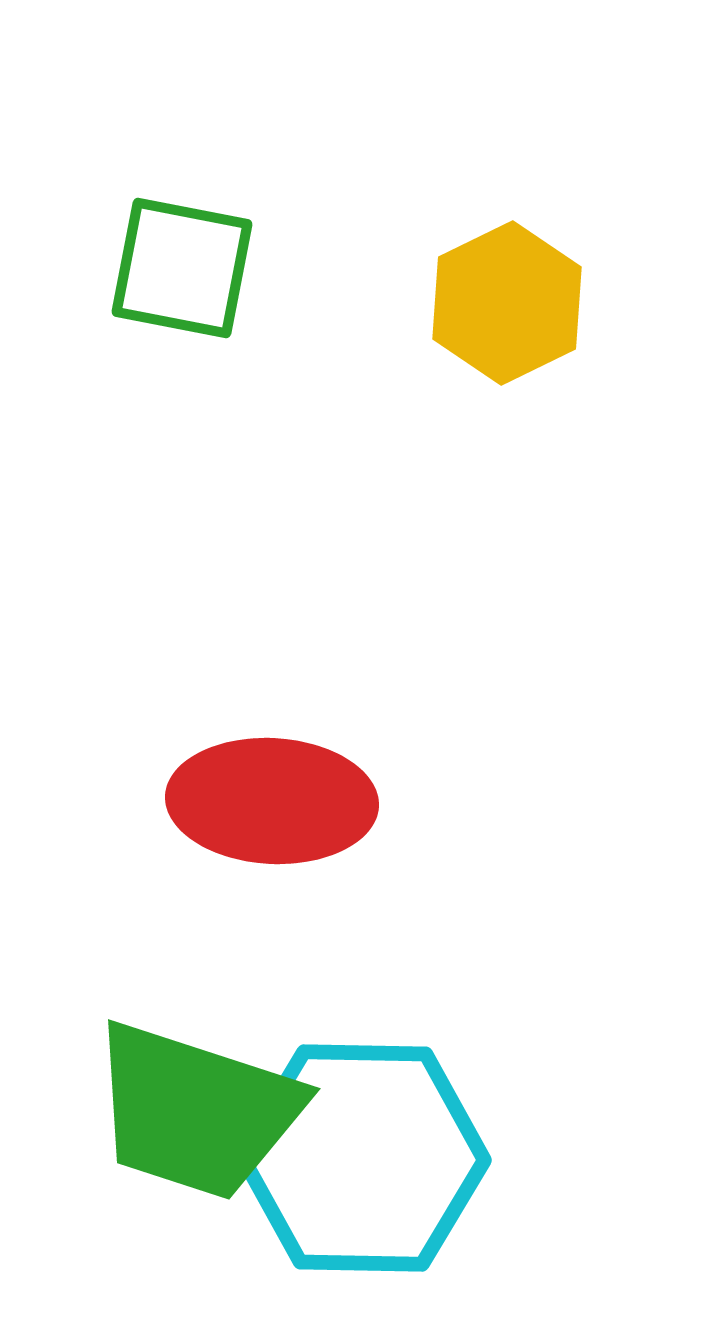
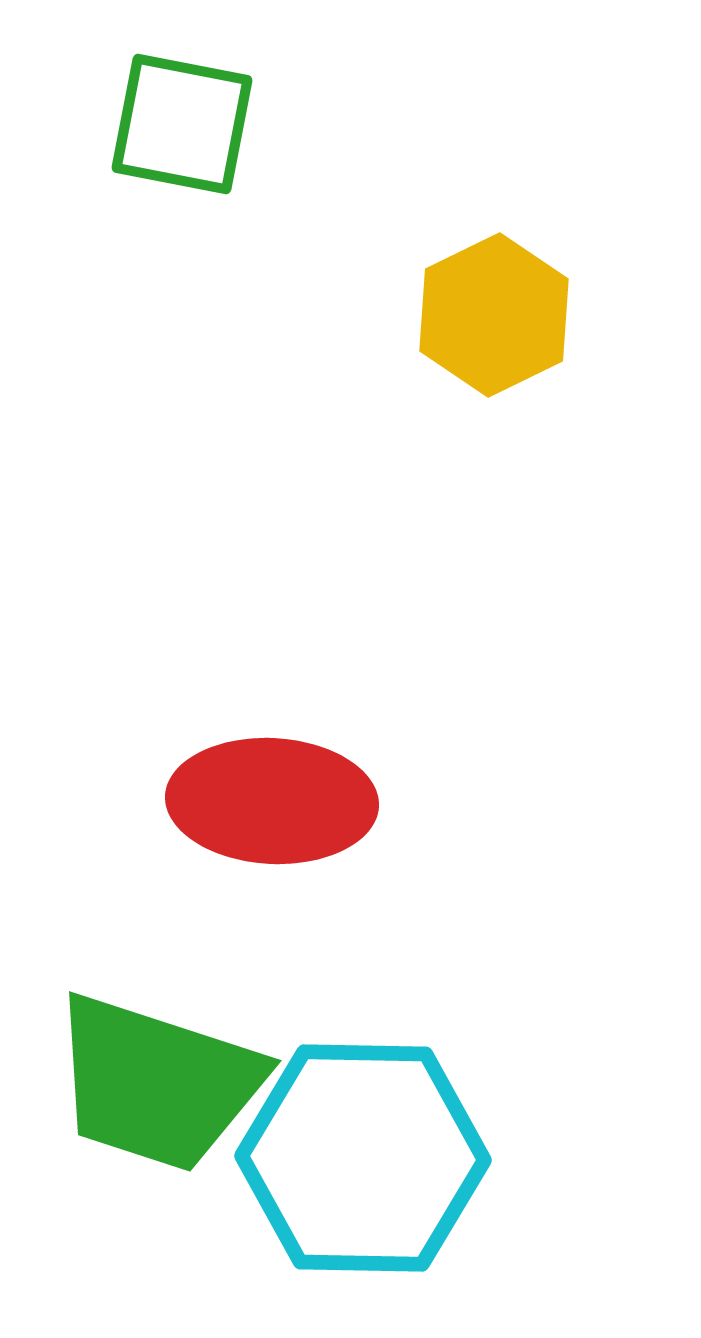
green square: moved 144 px up
yellow hexagon: moved 13 px left, 12 px down
green trapezoid: moved 39 px left, 28 px up
